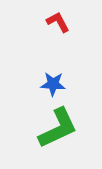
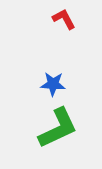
red L-shape: moved 6 px right, 3 px up
